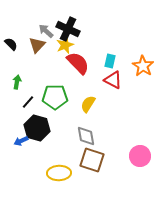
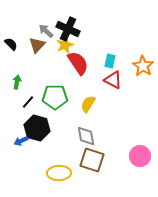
red semicircle: rotated 10 degrees clockwise
